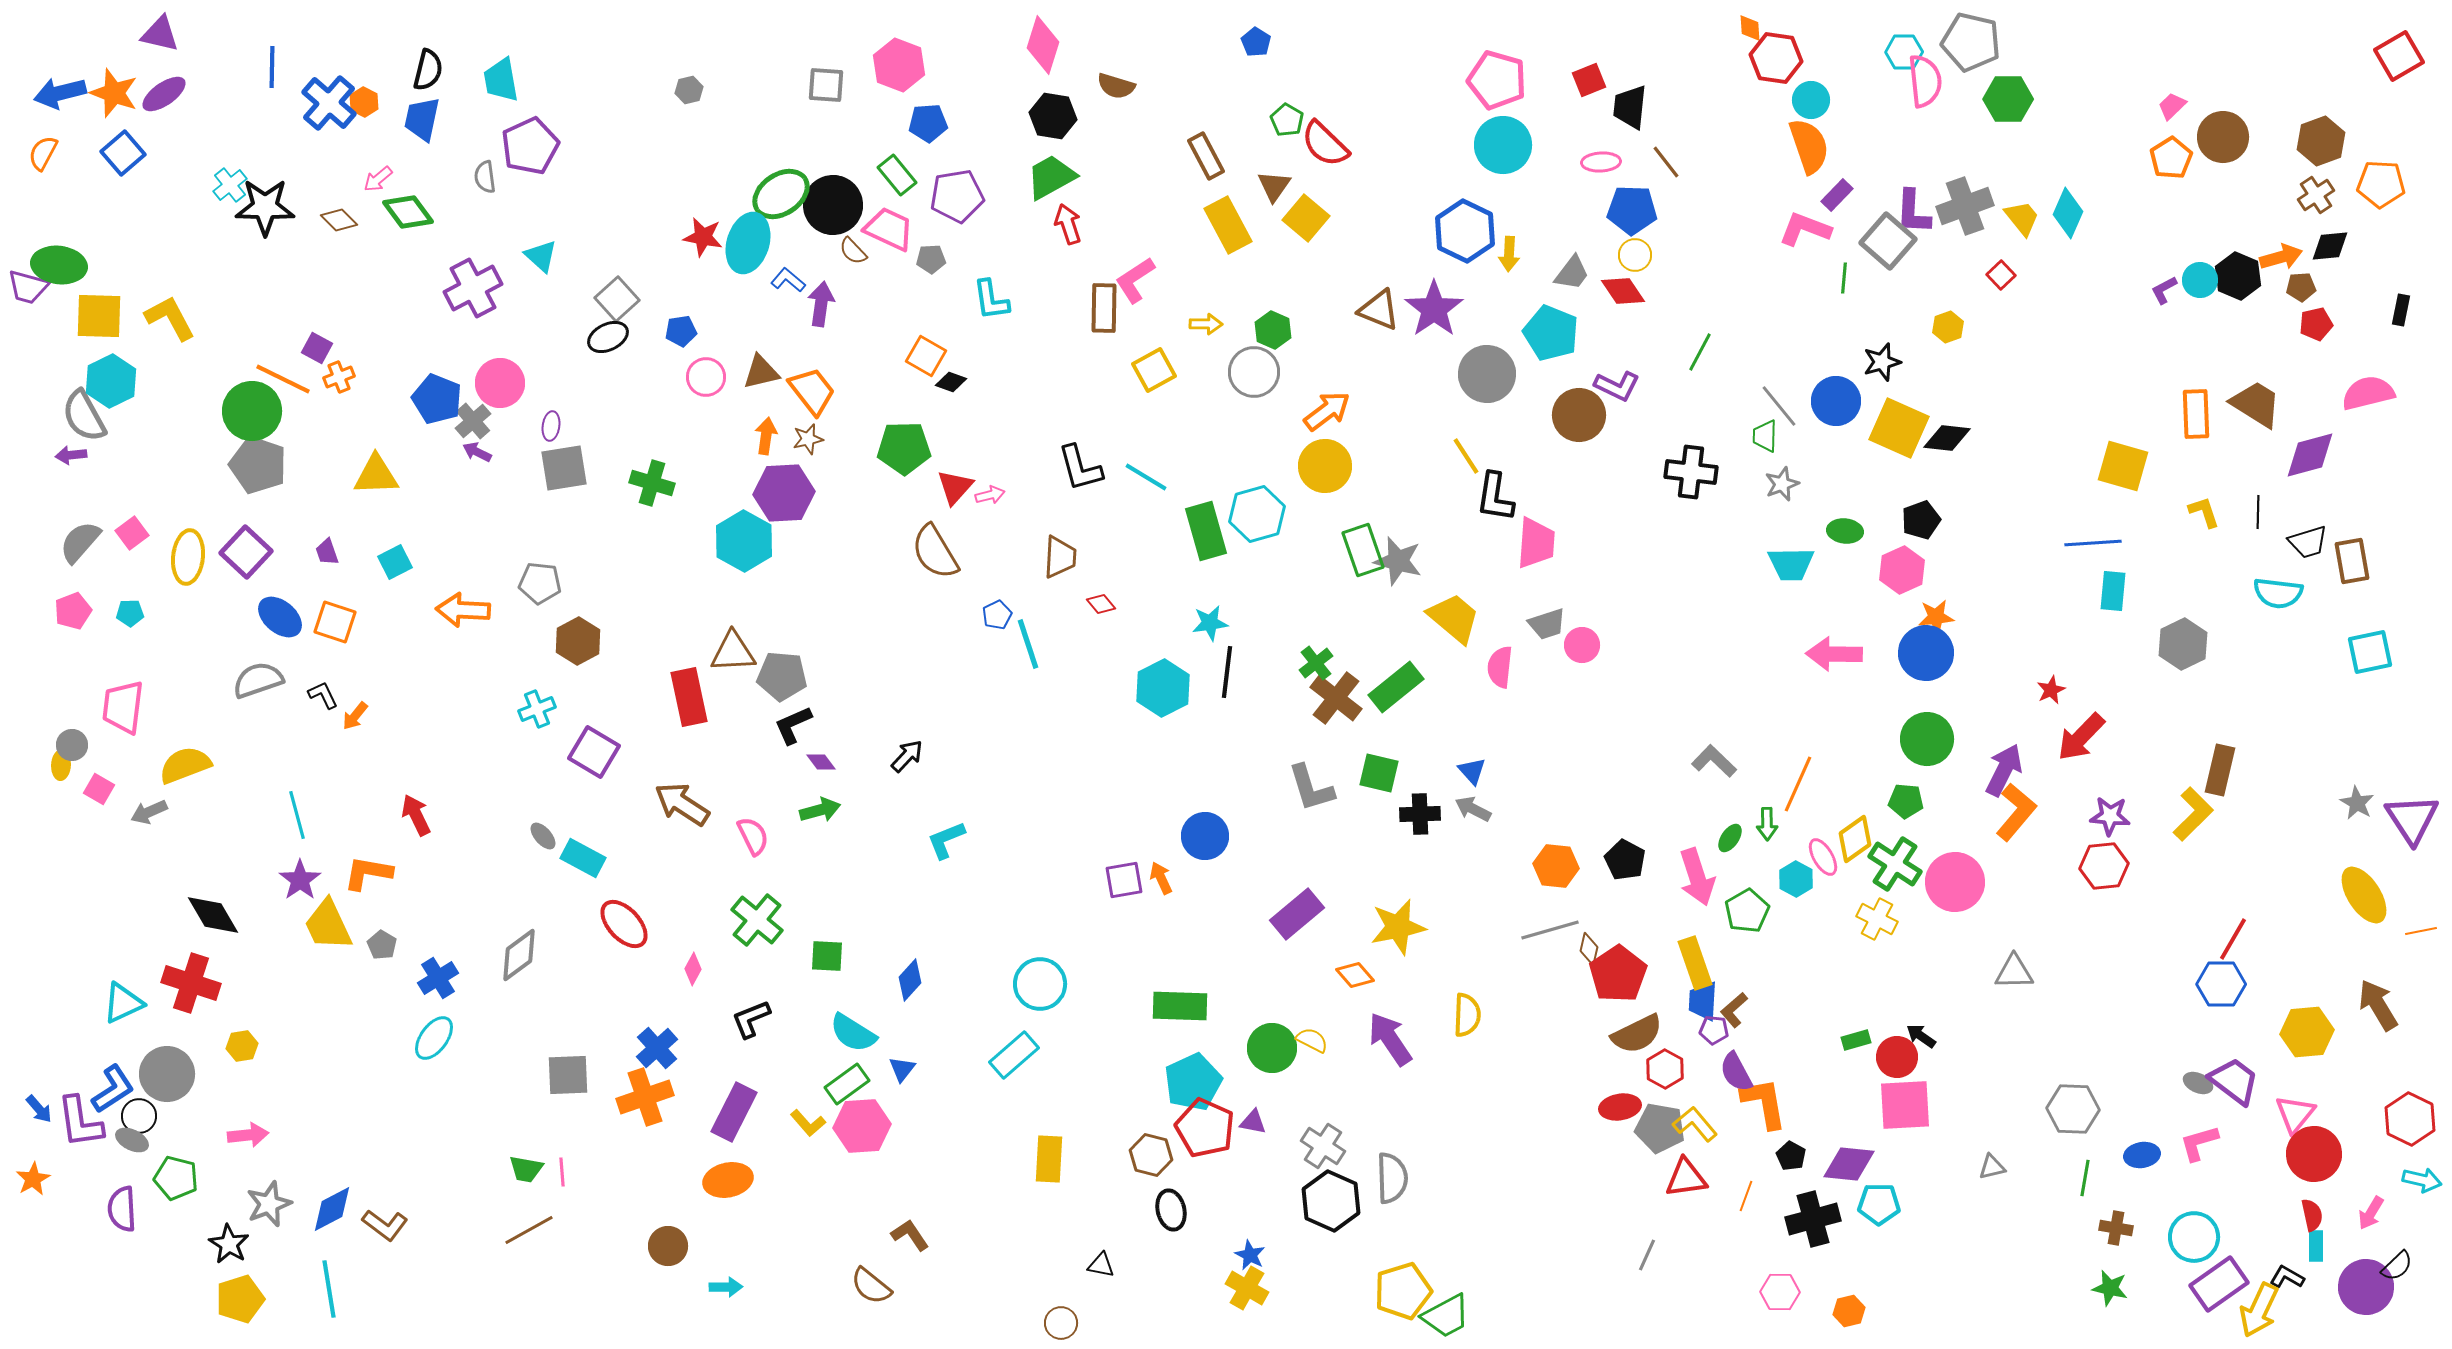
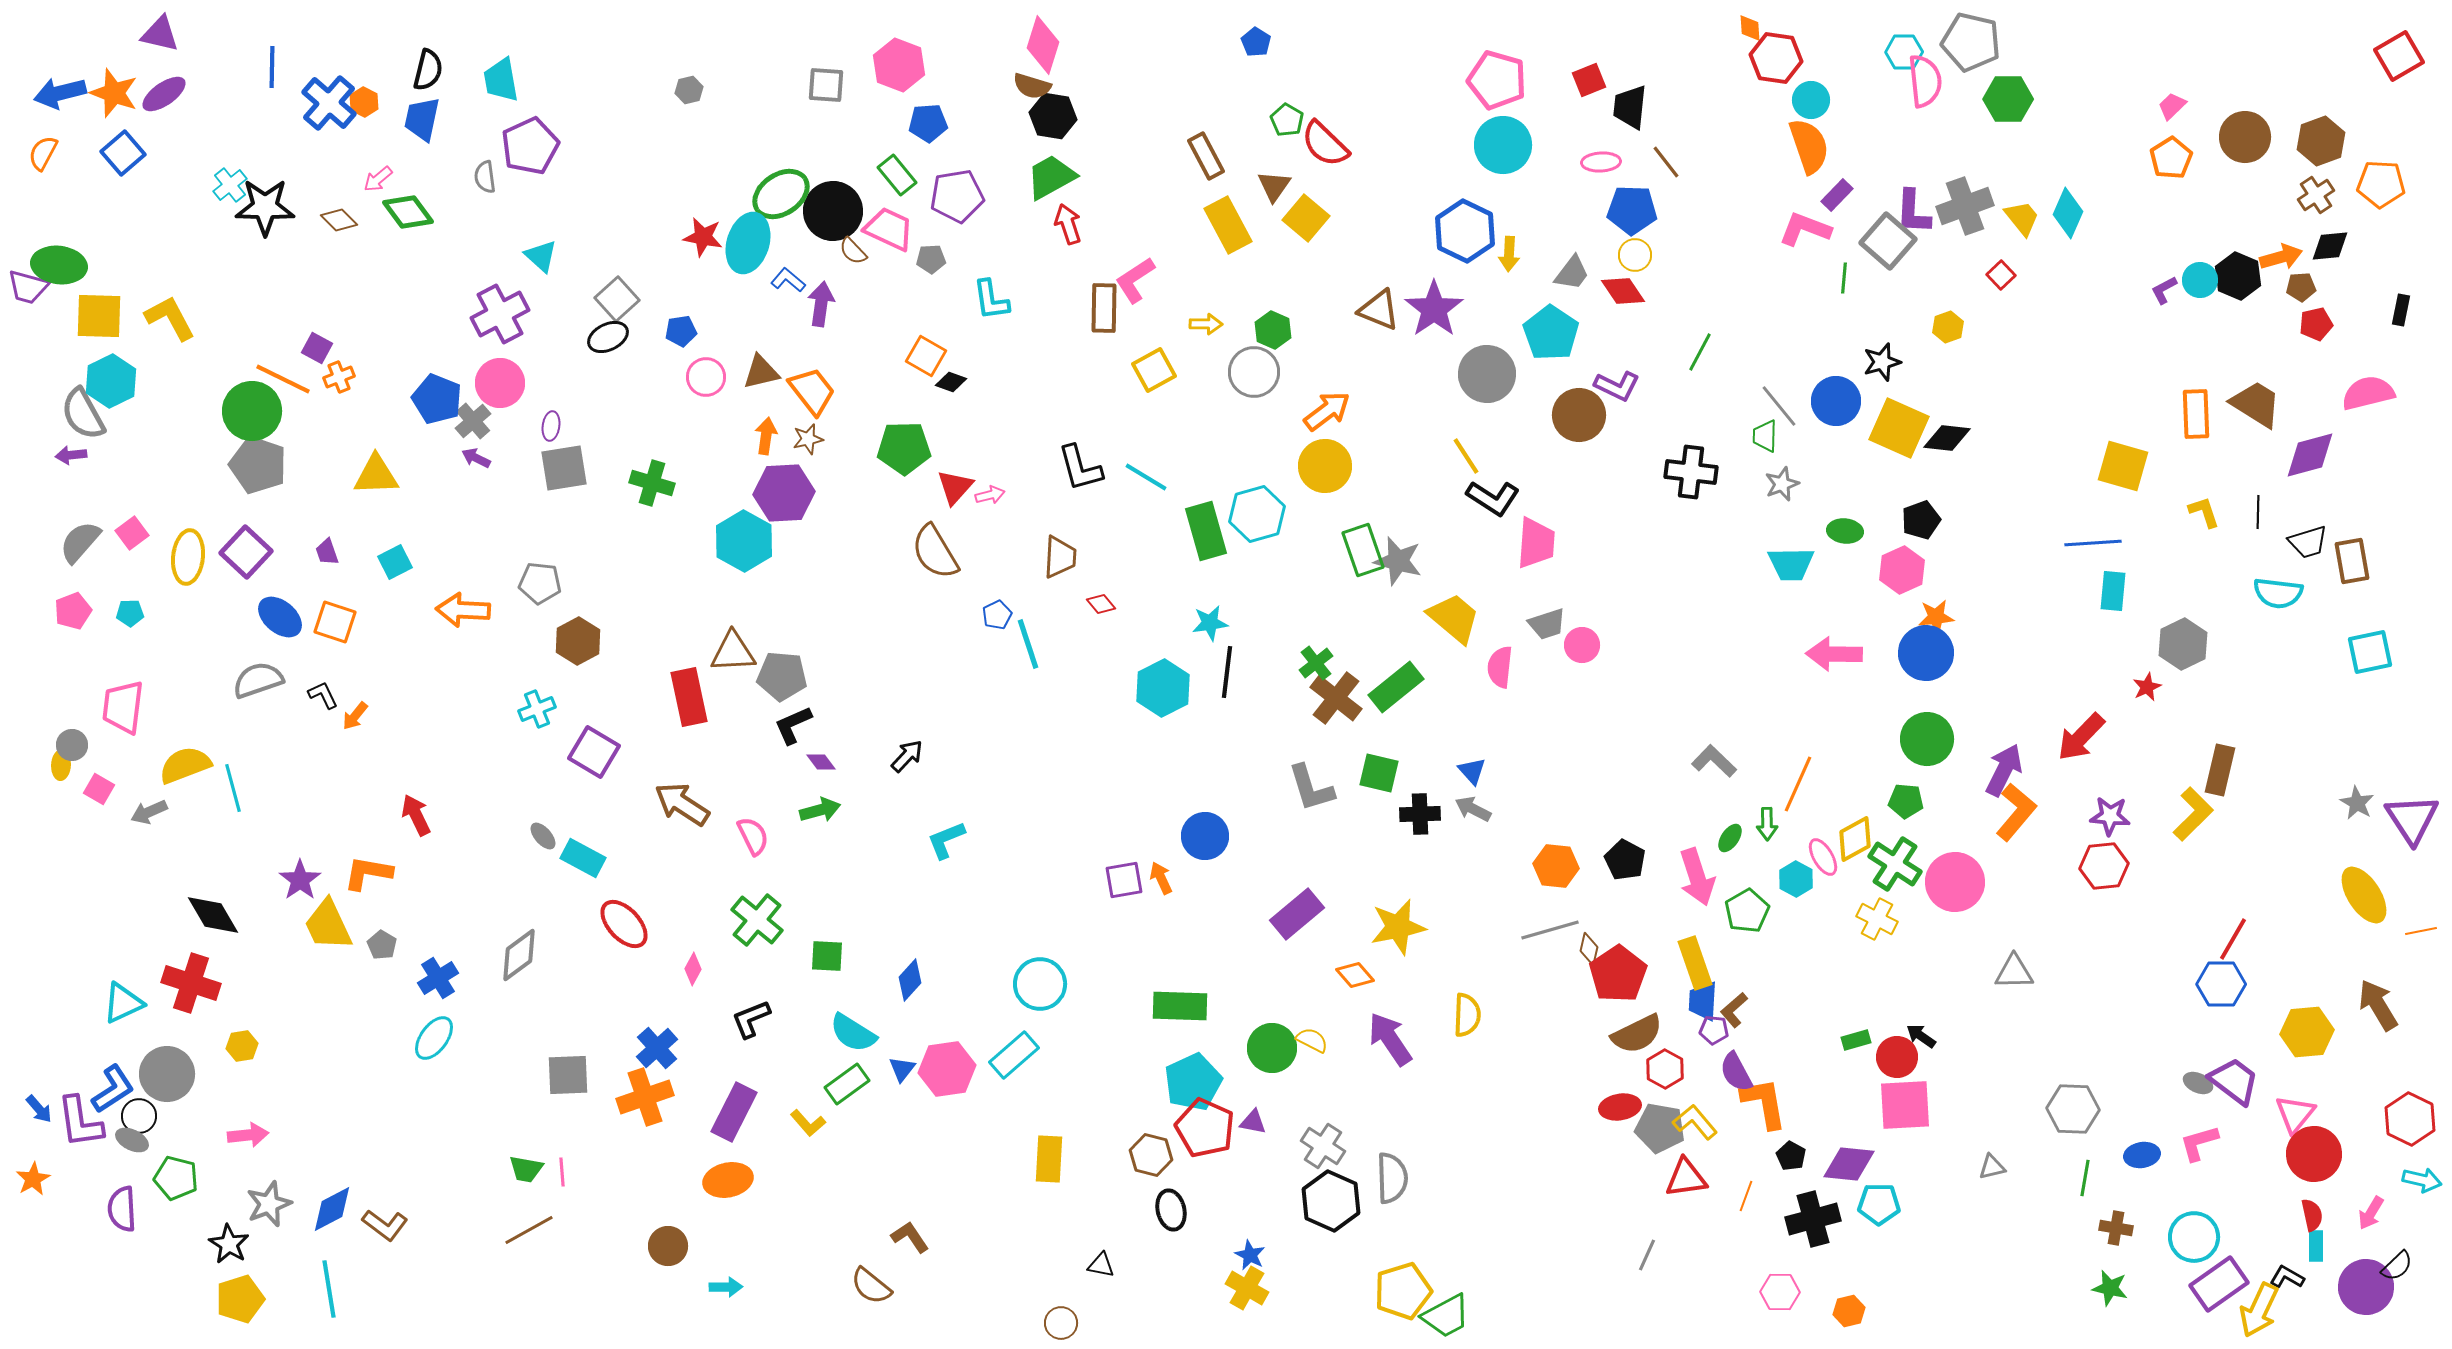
brown semicircle at (1116, 86): moved 84 px left
brown circle at (2223, 137): moved 22 px right
black circle at (833, 205): moved 6 px down
purple cross at (473, 288): moved 27 px right, 26 px down
cyan pentagon at (1551, 333): rotated 12 degrees clockwise
gray semicircle at (84, 416): moved 1 px left, 2 px up
purple arrow at (477, 452): moved 1 px left, 6 px down
black L-shape at (1495, 497): moved 2 px left, 1 px down; rotated 66 degrees counterclockwise
red star at (2051, 690): moved 96 px right, 3 px up
cyan line at (297, 815): moved 64 px left, 27 px up
yellow diamond at (1855, 839): rotated 6 degrees clockwise
yellow L-shape at (1695, 1124): moved 2 px up
pink hexagon at (862, 1126): moved 85 px right, 57 px up; rotated 4 degrees counterclockwise
brown L-shape at (910, 1235): moved 2 px down
